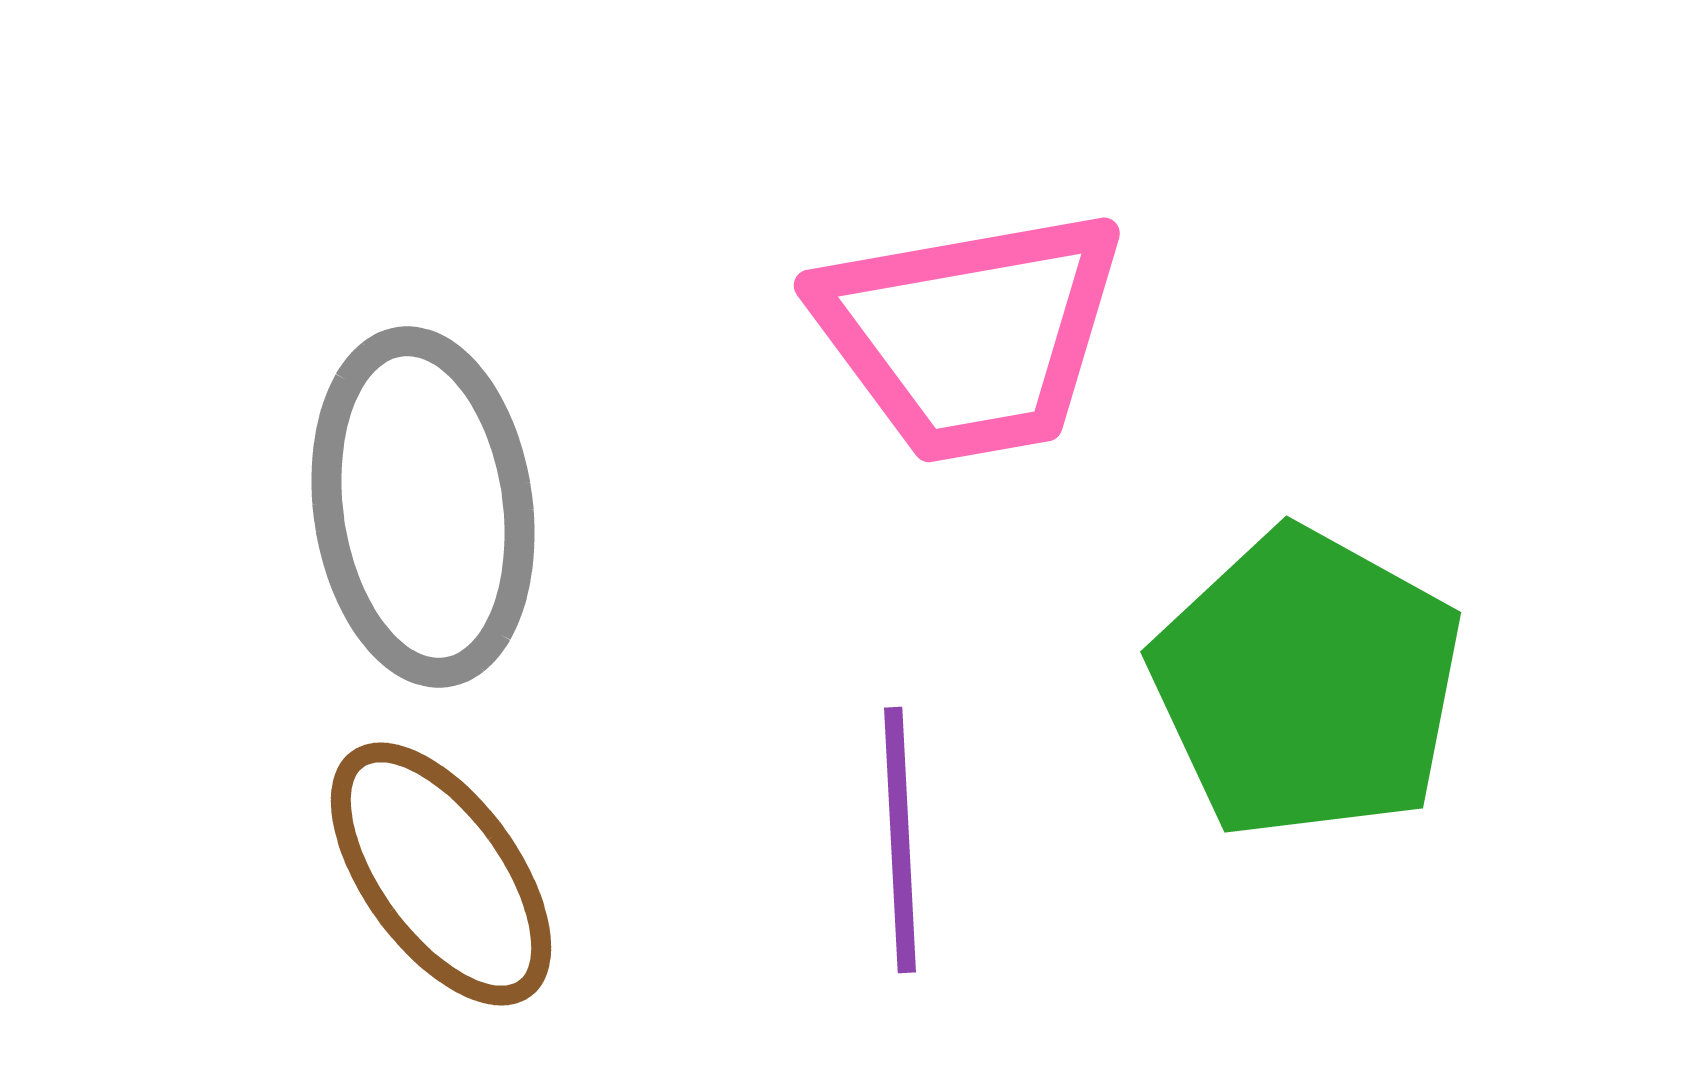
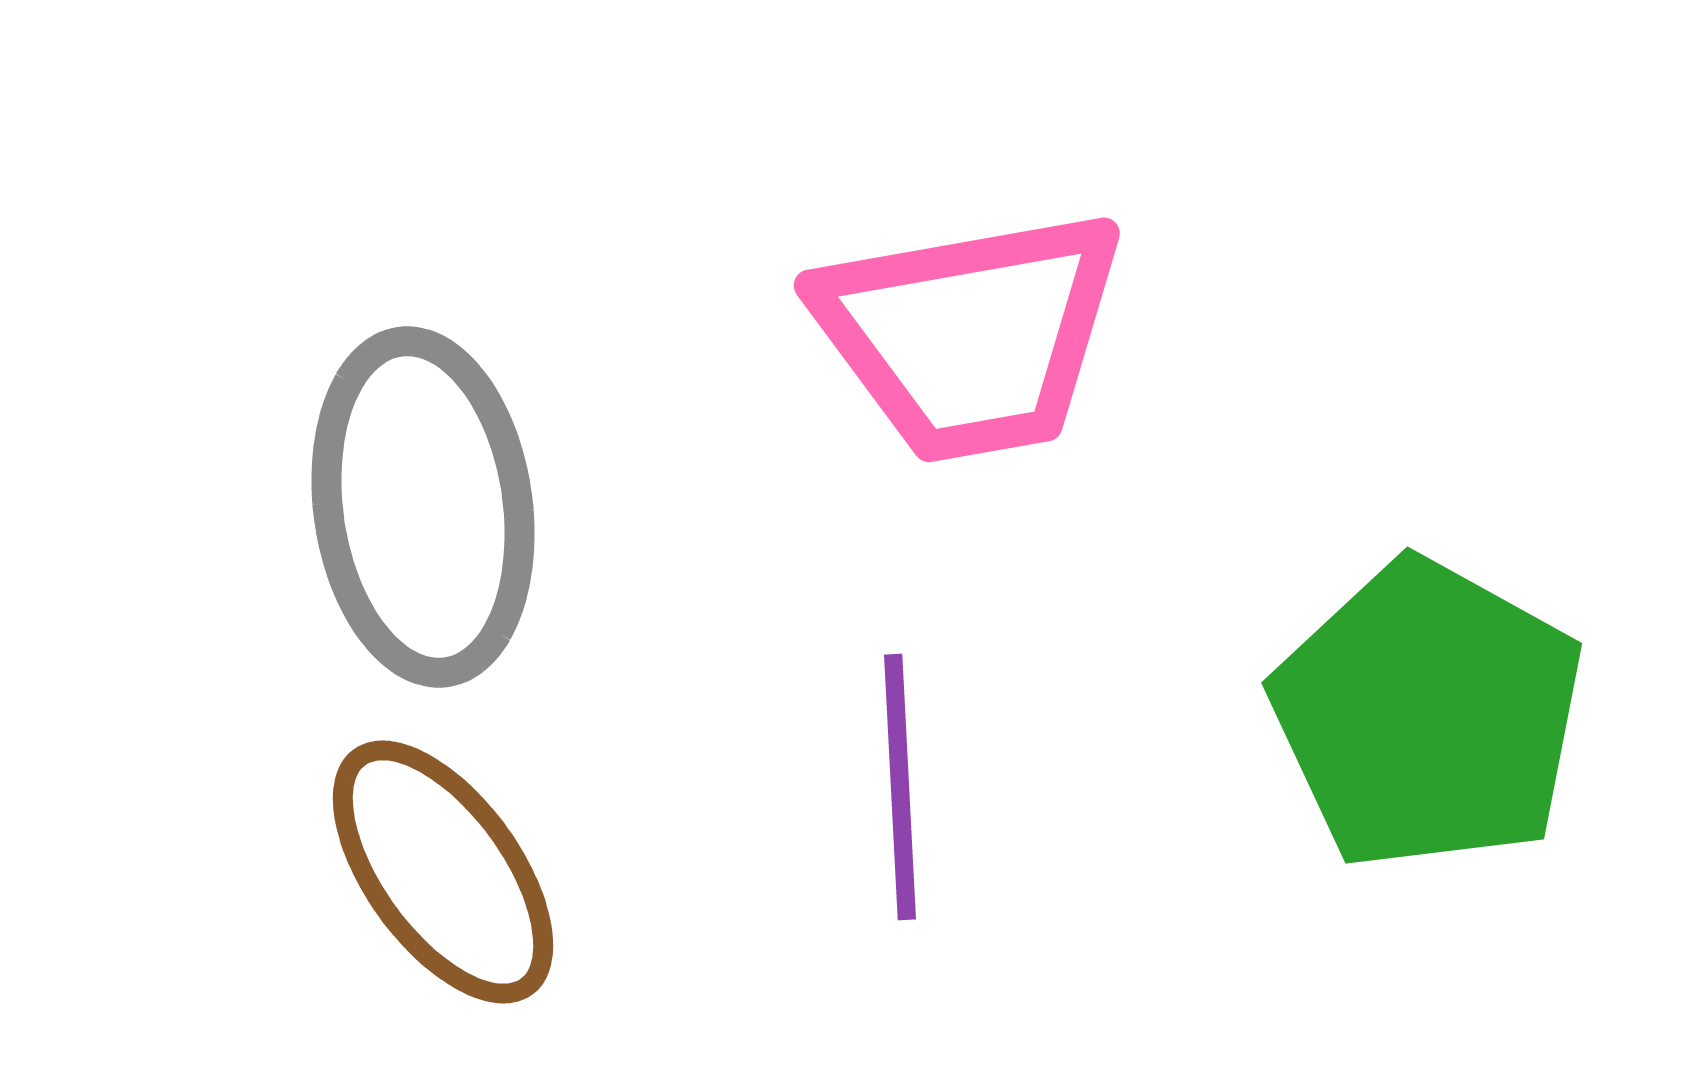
green pentagon: moved 121 px right, 31 px down
purple line: moved 53 px up
brown ellipse: moved 2 px right, 2 px up
